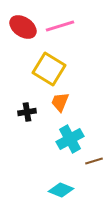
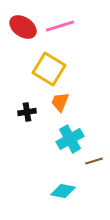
cyan diamond: moved 2 px right, 1 px down; rotated 10 degrees counterclockwise
